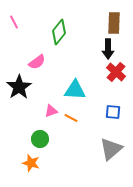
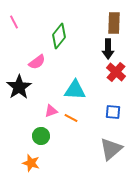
green diamond: moved 4 px down
green circle: moved 1 px right, 3 px up
